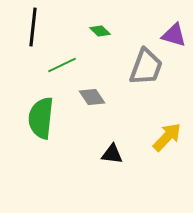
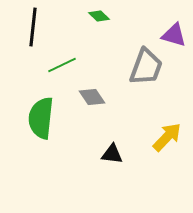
green diamond: moved 1 px left, 15 px up
